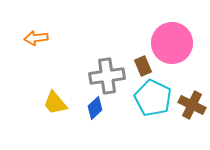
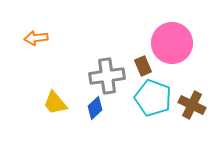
cyan pentagon: rotated 6 degrees counterclockwise
